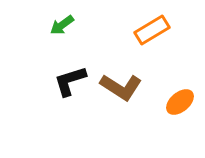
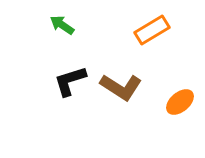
green arrow: rotated 70 degrees clockwise
